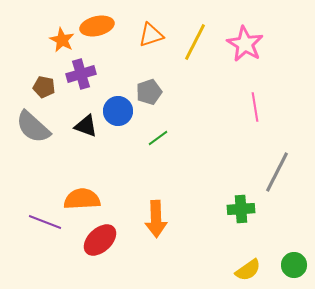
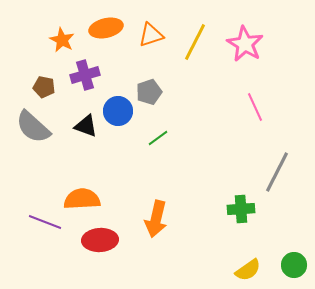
orange ellipse: moved 9 px right, 2 px down
purple cross: moved 4 px right, 1 px down
pink line: rotated 16 degrees counterclockwise
orange arrow: rotated 15 degrees clockwise
red ellipse: rotated 40 degrees clockwise
